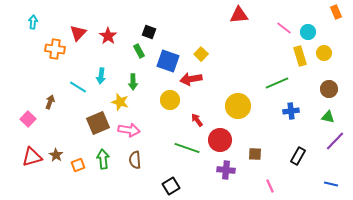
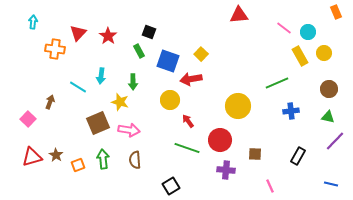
yellow rectangle at (300, 56): rotated 12 degrees counterclockwise
red arrow at (197, 120): moved 9 px left, 1 px down
